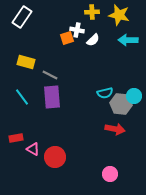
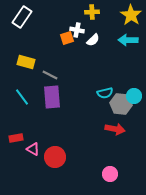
yellow star: moved 12 px right; rotated 20 degrees clockwise
